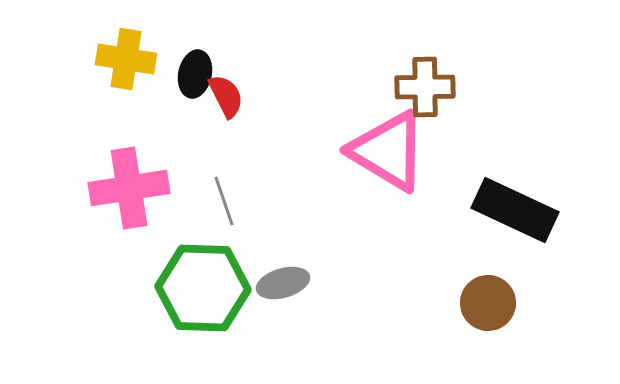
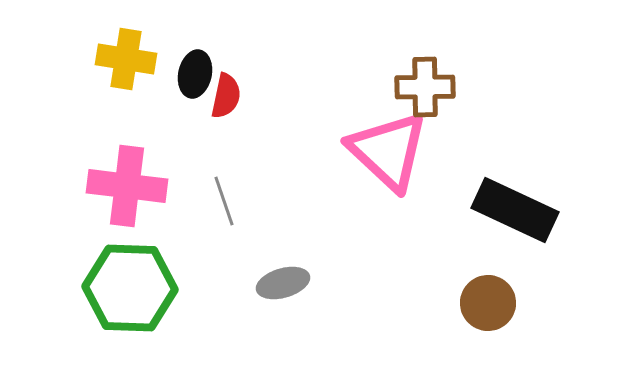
red semicircle: rotated 39 degrees clockwise
pink triangle: rotated 12 degrees clockwise
pink cross: moved 2 px left, 2 px up; rotated 16 degrees clockwise
green hexagon: moved 73 px left
